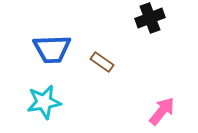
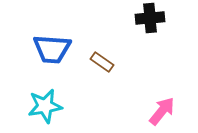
black cross: rotated 16 degrees clockwise
blue trapezoid: rotated 6 degrees clockwise
cyan star: moved 1 px right, 4 px down
